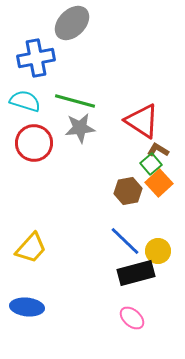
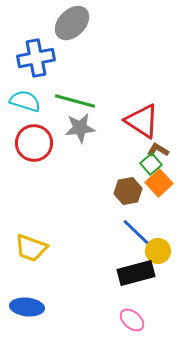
blue line: moved 12 px right, 8 px up
yellow trapezoid: rotated 68 degrees clockwise
pink ellipse: moved 2 px down
